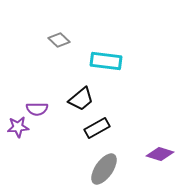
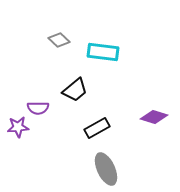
cyan rectangle: moved 3 px left, 9 px up
black trapezoid: moved 6 px left, 9 px up
purple semicircle: moved 1 px right, 1 px up
purple diamond: moved 6 px left, 37 px up
gray ellipse: moved 2 px right; rotated 60 degrees counterclockwise
